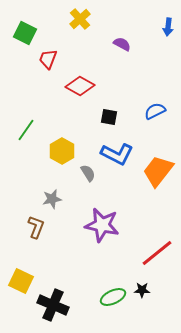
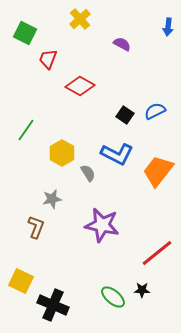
black square: moved 16 px right, 2 px up; rotated 24 degrees clockwise
yellow hexagon: moved 2 px down
green ellipse: rotated 65 degrees clockwise
